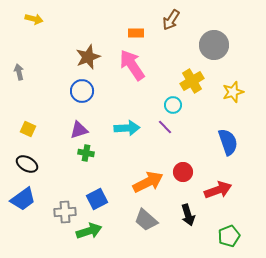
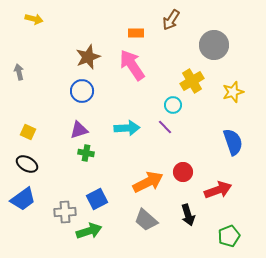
yellow square: moved 3 px down
blue semicircle: moved 5 px right
